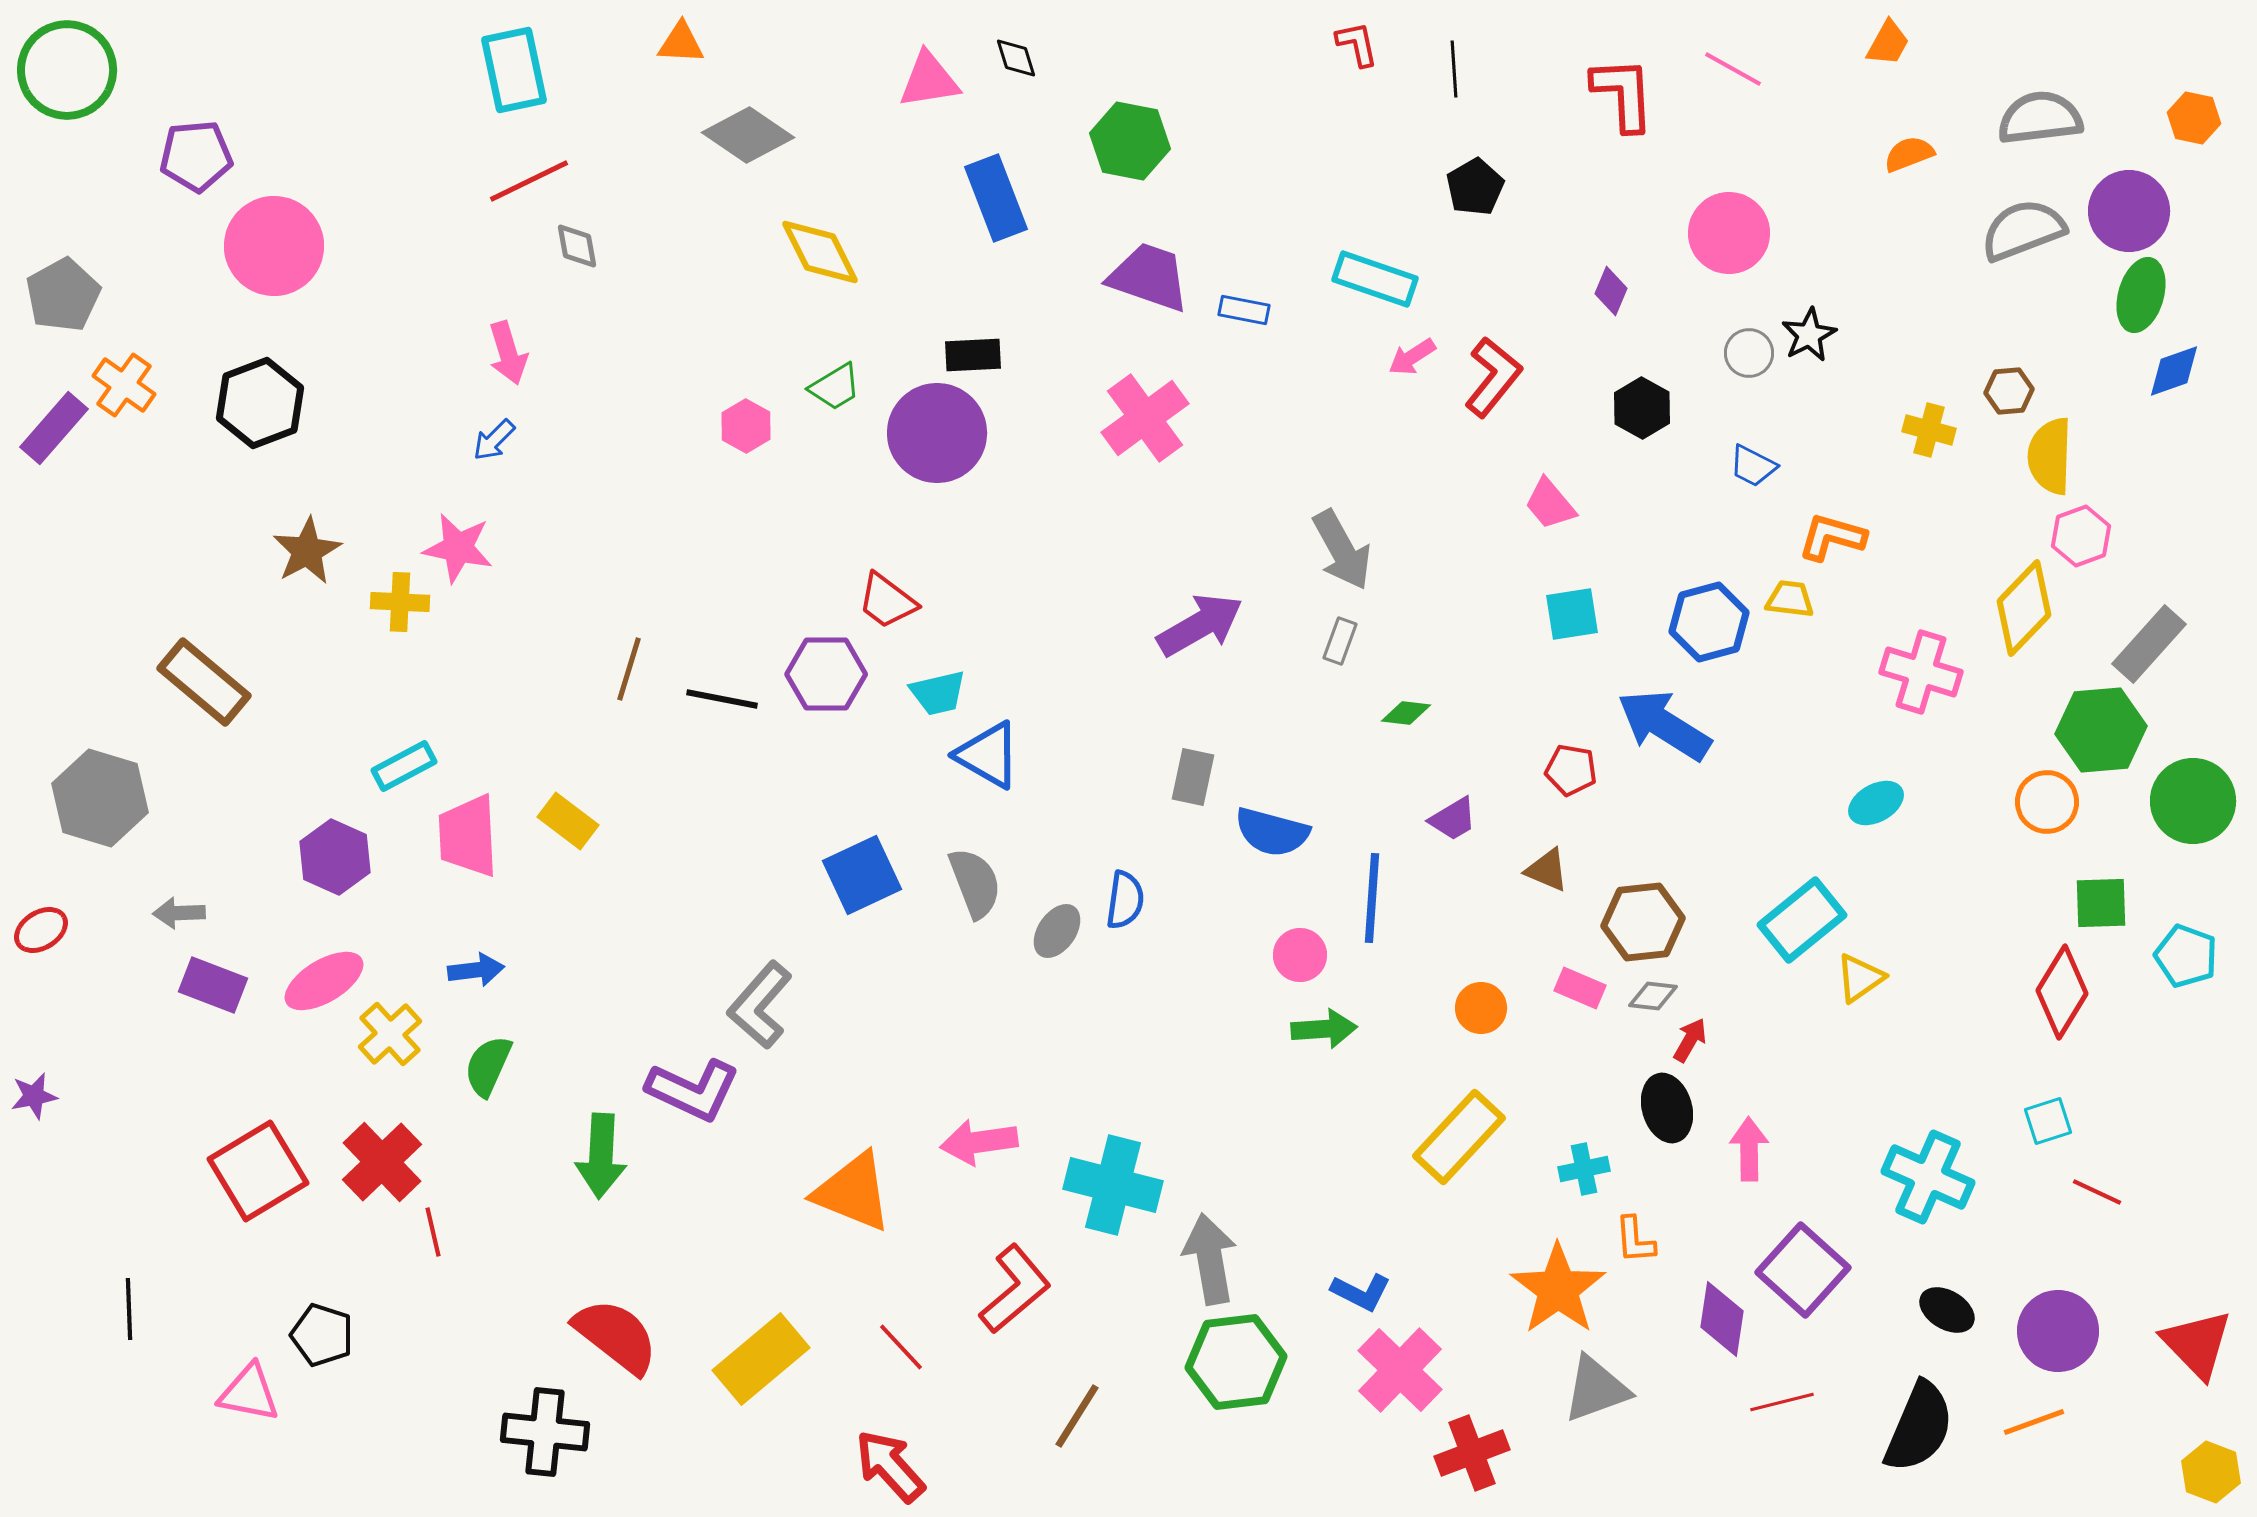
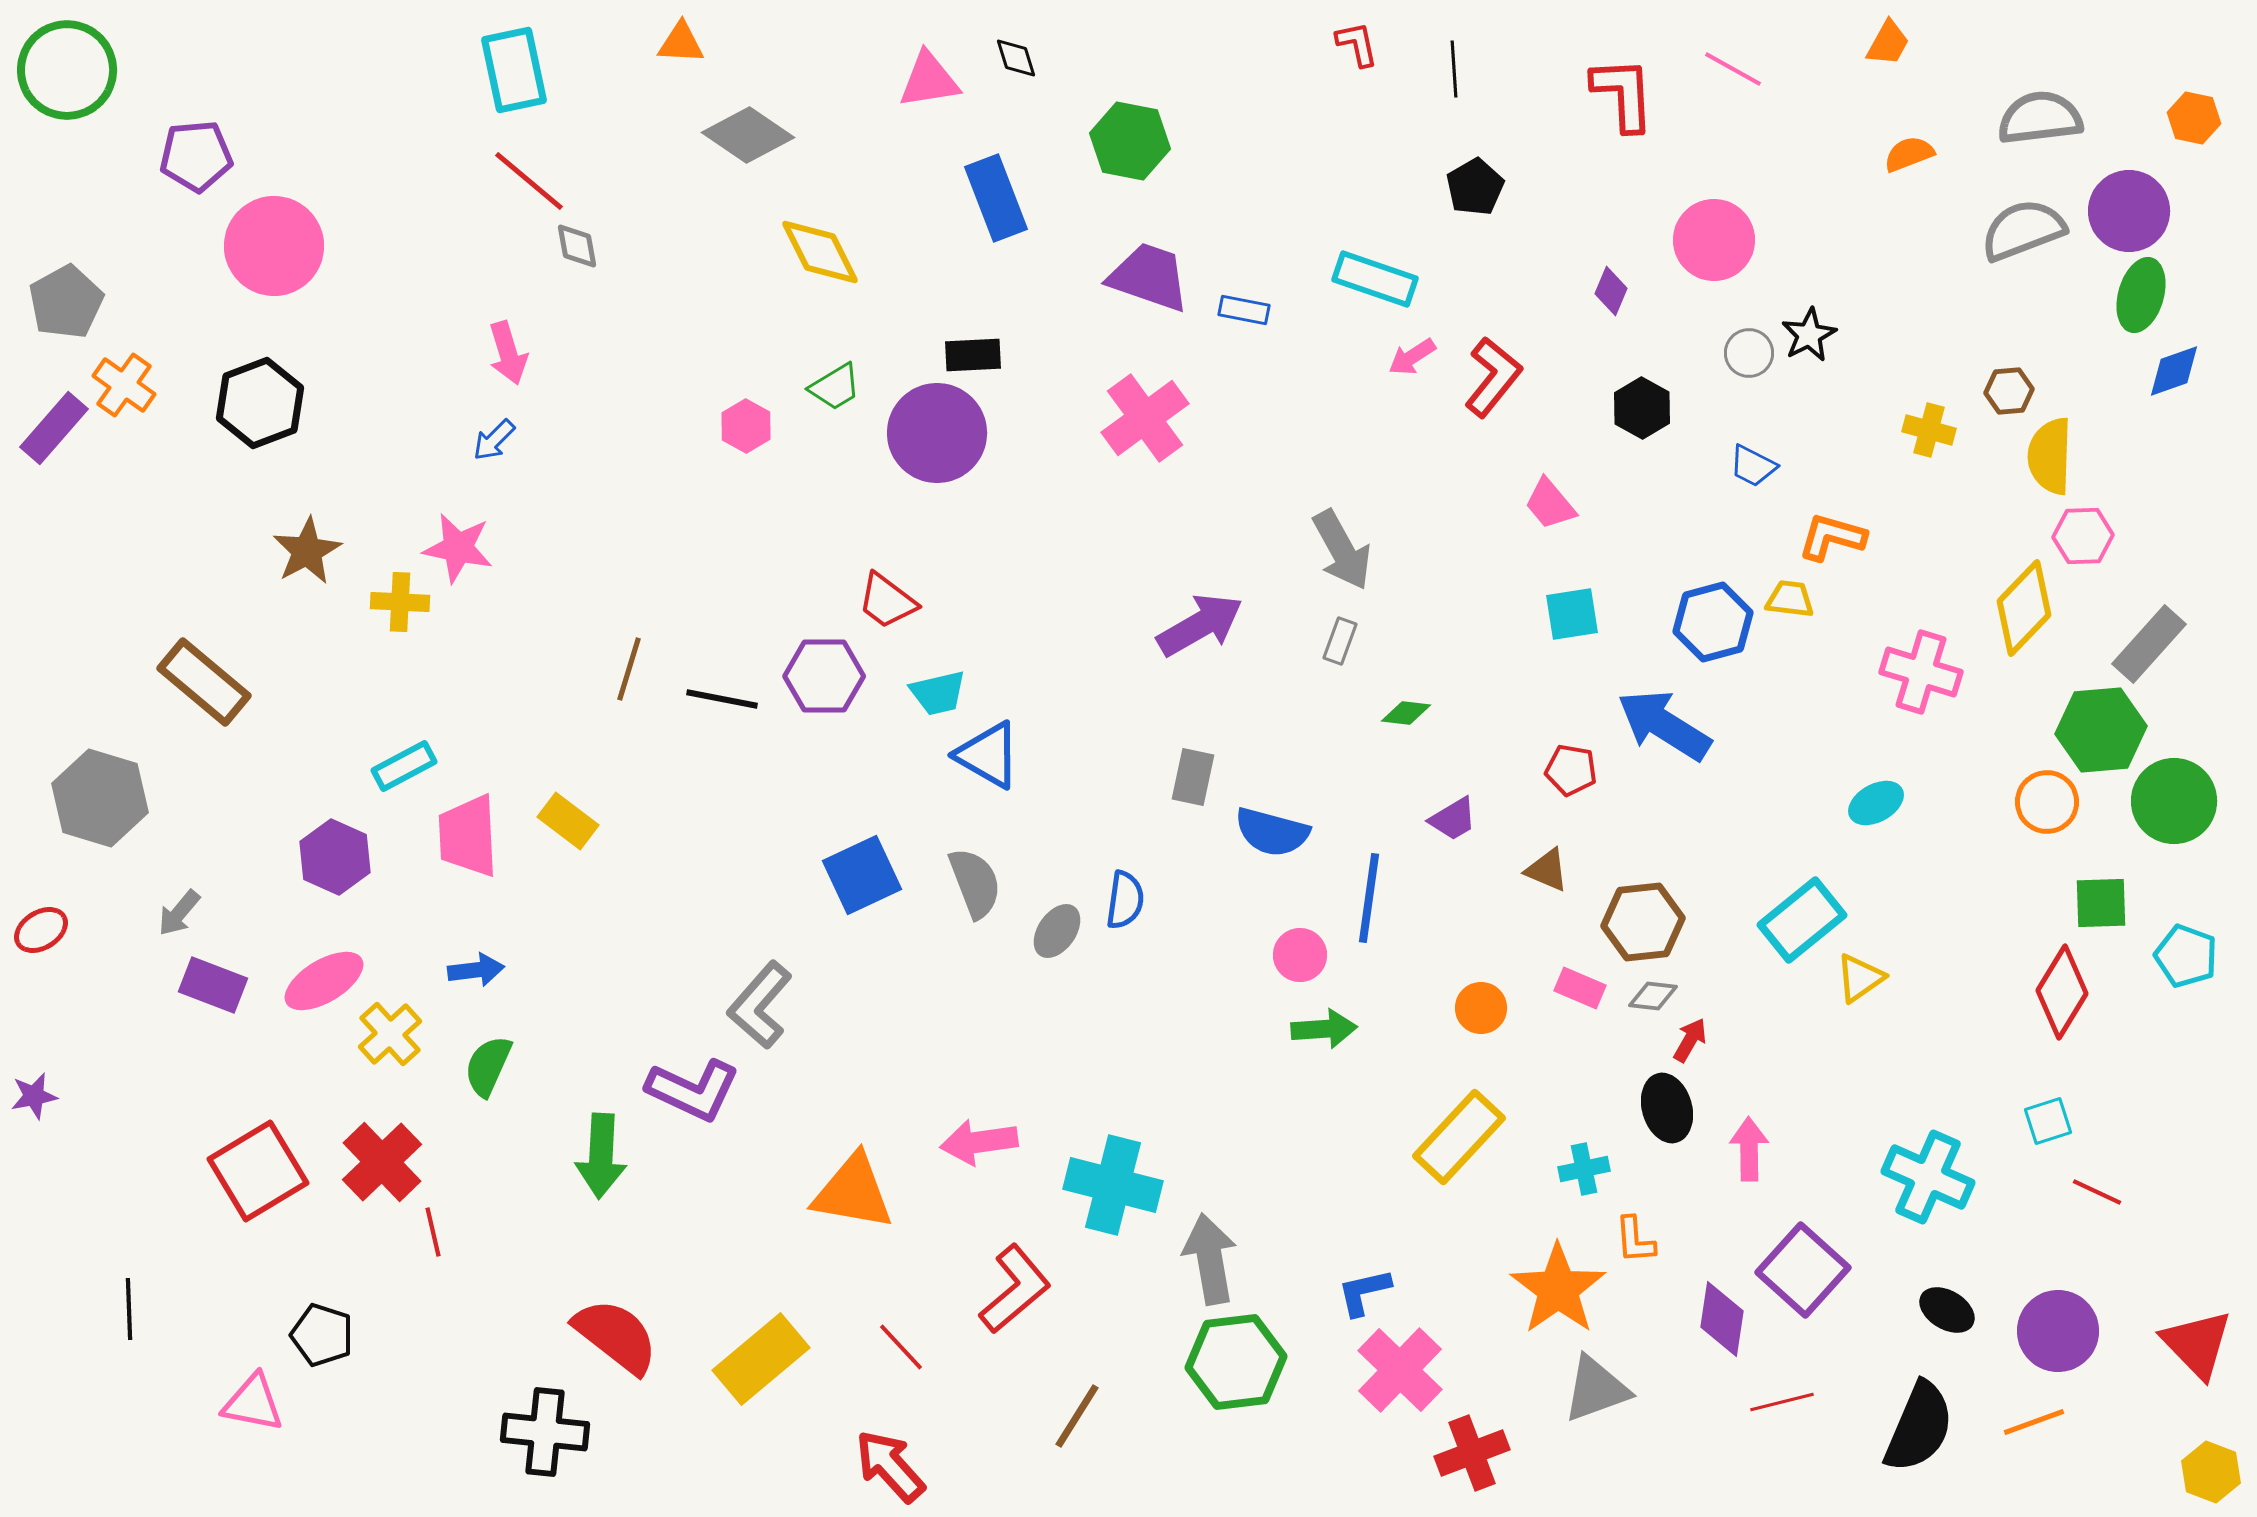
red line at (529, 181): rotated 66 degrees clockwise
pink circle at (1729, 233): moved 15 px left, 7 px down
gray pentagon at (63, 295): moved 3 px right, 7 px down
pink hexagon at (2081, 536): moved 2 px right; rotated 18 degrees clockwise
blue hexagon at (1709, 622): moved 4 px right
purple hexagon at (826, 674): moved 2 px left, 2 px down
green circle at (2193, 801): moved 19 px left
blue line at (1372, 898): moved 3 px left; rotated 4 degrees clockwise
gray arrow at (179, 913): rotated 48 degrees counterclockwise
orange triangle at (853, 1192): rotated 12 degrees counterclockwise
blue L-shape at (1361, 1292): moved 3 px right; rotated 140 degrees clockwise
pink triangle at (249, 1393): moved 4 px right, 10 px down
